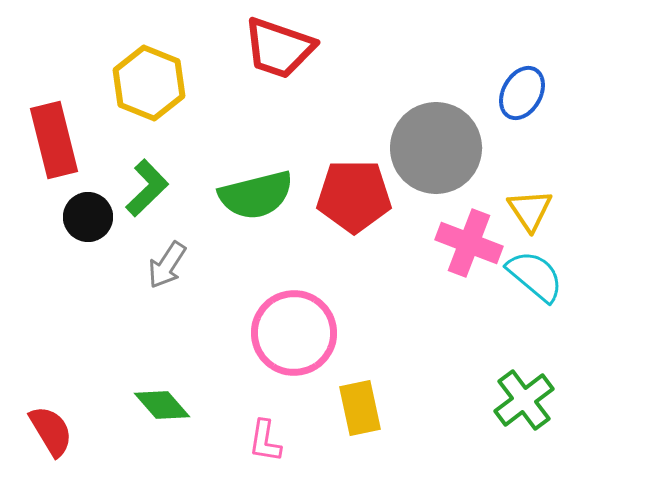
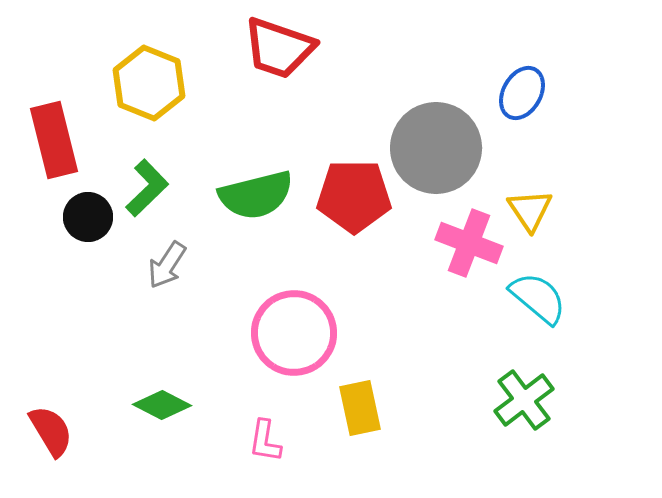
cyan semicircle: moved 3 px right, 22 px down
green diamond: rotated 22 degrees counterclockwise
